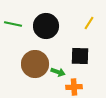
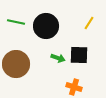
green line: moved 3 px right, 2 px up
black square: moved 1 px left, 1 px up
brown circle: moved 19 px left
green arrow: moved 14 px up
orange cross: rotated 21 degrees clockwise
